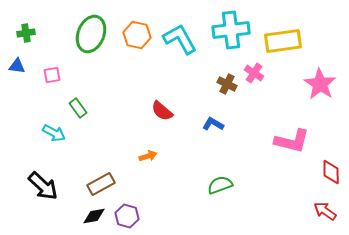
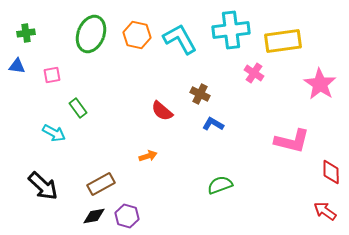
brown cross: moved 27 px left, 10 px down
